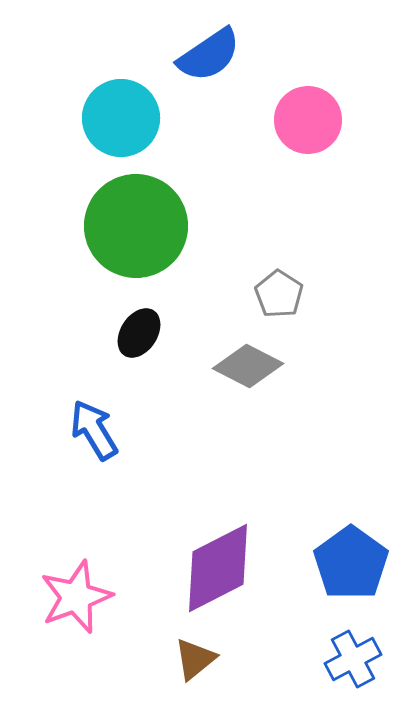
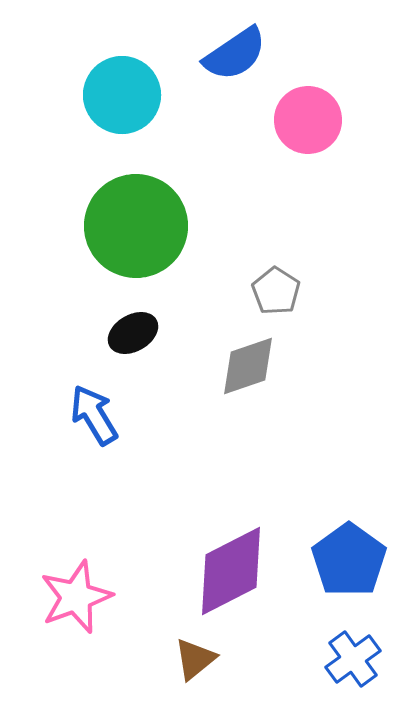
blue semicircle: moved 26 px right, 1 px up
cyan circle: moved 1 px right, 23 px up
gray pentagon: moved 3 px left, 3 px up
black ellipse: moved 6 px left; rotated 27 degrees clockwise
gray diamond: rotated 46 degrees counterclockwise
blue arrow: moved 15 px up
blue pentagon: moved 2 px left, 3 px up
purple diamond: moved 13 px right, 3 px down
blue cross: rotated 8 degrees counterclockwise
